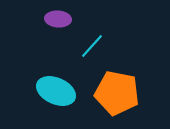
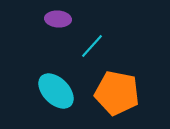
cyan ellipse: rotated 21 degrees clockwise
